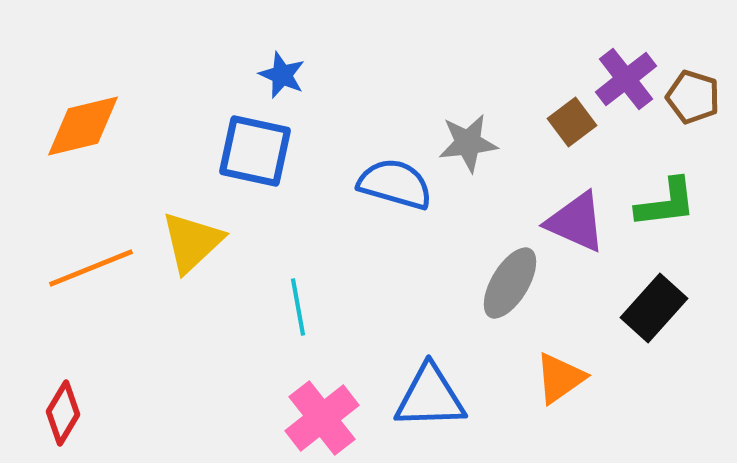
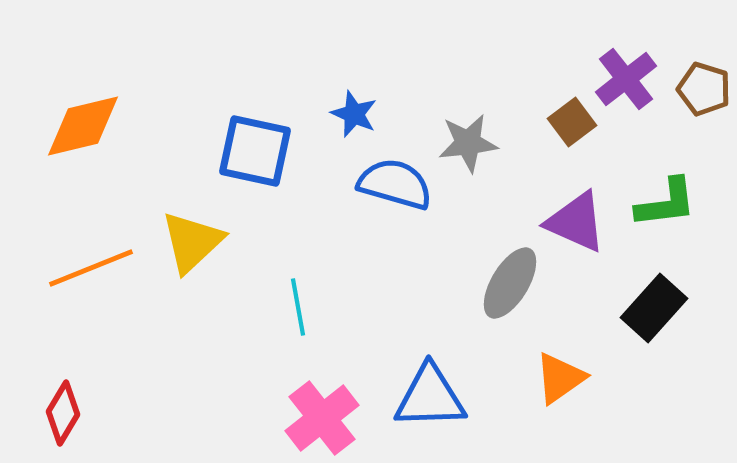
blue star: moved 72 px right, 39 px down
brown pentagon: moved 11 px right, 8 px up
